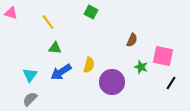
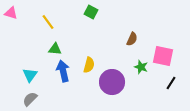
brown semicircle: moved 1 px up
green triangle: moved 1 px down
blue arrow: moved 2 px right, 1 px up; rotated 110 degrees clockwise
